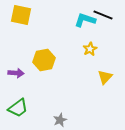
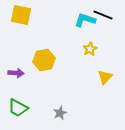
green trapezoid: rotated 65 degrees clockwise
gray star: moved 7 px up
